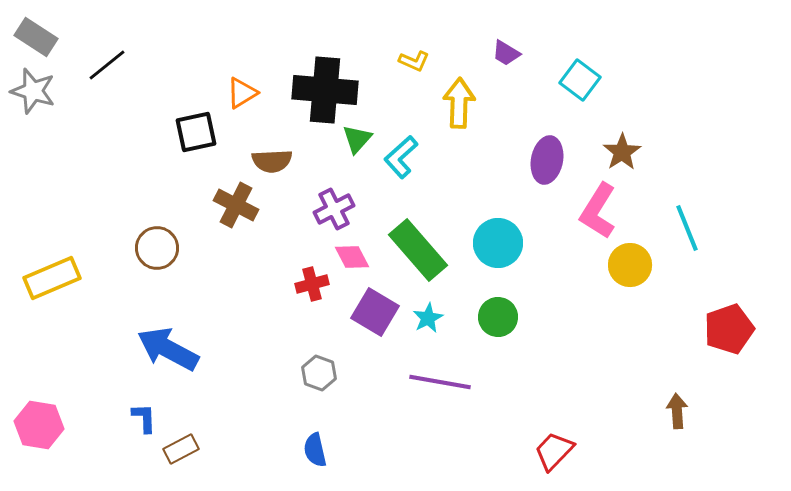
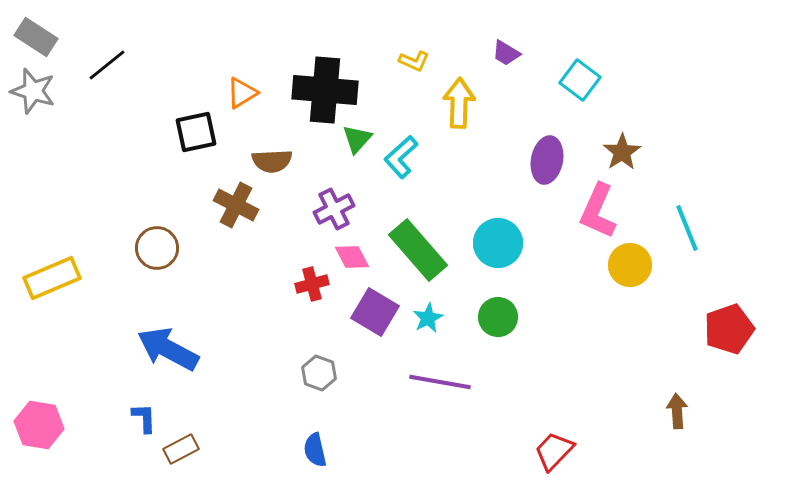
pink L-shape: rotated 8 degrees counterclockwise
